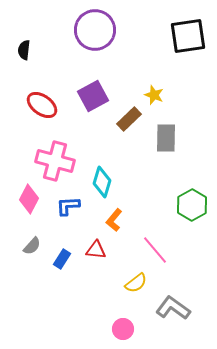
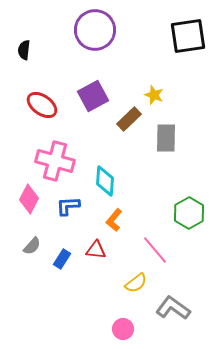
cyan diamond: moved 3 px right, 1 px up; rotated 12 degrees counterclockwise
green hexagon: moved 3 px left, 8 px down
